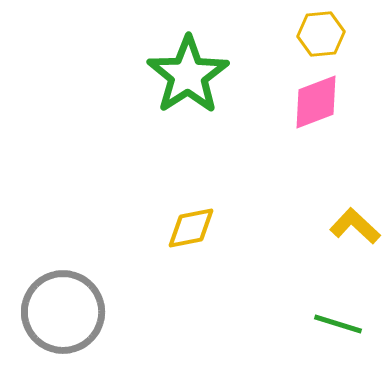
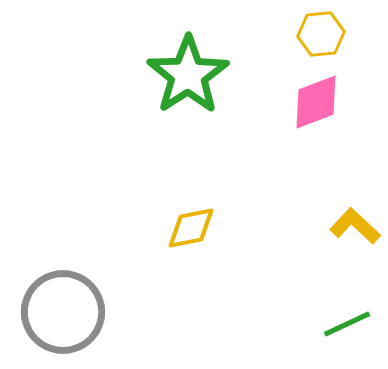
green line: moved 9 px right; rotated 42 degrees counterclockwise
